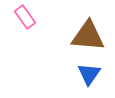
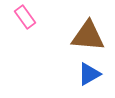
blue triangle: rotated 25 degrees clockwise
